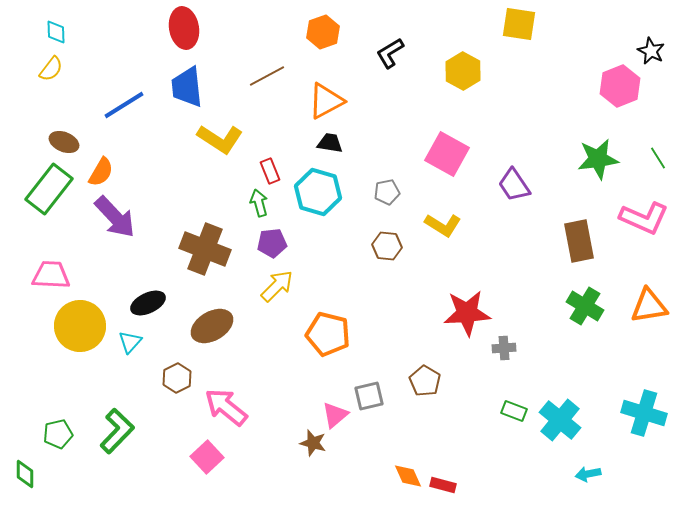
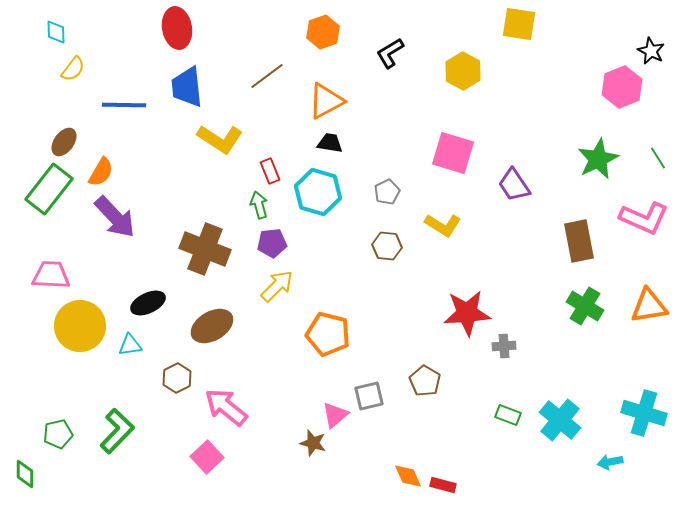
red ellipse at (184, 28): moved 7 px left
yellow semicircle at (51, 69): moved 22 px right
brown line at (267, 76): rotated 9 degrees counterclockwise
pink hexagon at (620, 86): moved 2 px right, 1 px down
blue line at (124, 105): rotated 33 degrees clockwise
brown ellipse at (64, 142): rotated 76 degrees counterclockwise
pink square at (447, 154): moved 6 px right, 1 px up; rotated 12 degrees counterclockwise
green star at (598, 159): rotated 18 degrees counterclockwise
gray pentagon at (387, 192): rotated 15 degrees counterclockwise
green arrow at (259, 203): moved 2 px down
cyan triangle at (130, 342): moved 3 px down; rotated 40 degrees clockwise
gray cross at (504, 348): moved 2 px up
green rectangle at (514, 411): moved 6 px left, 4 px down
cyan arrow at (588, 474): moved 22 px right, 12 px up
